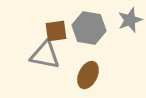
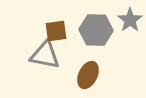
gray star: rotated 15 degrees counterclockwise
gray hexagon: moved 7 px right, 2 px down; rotated 8 degrees counterclockwise
